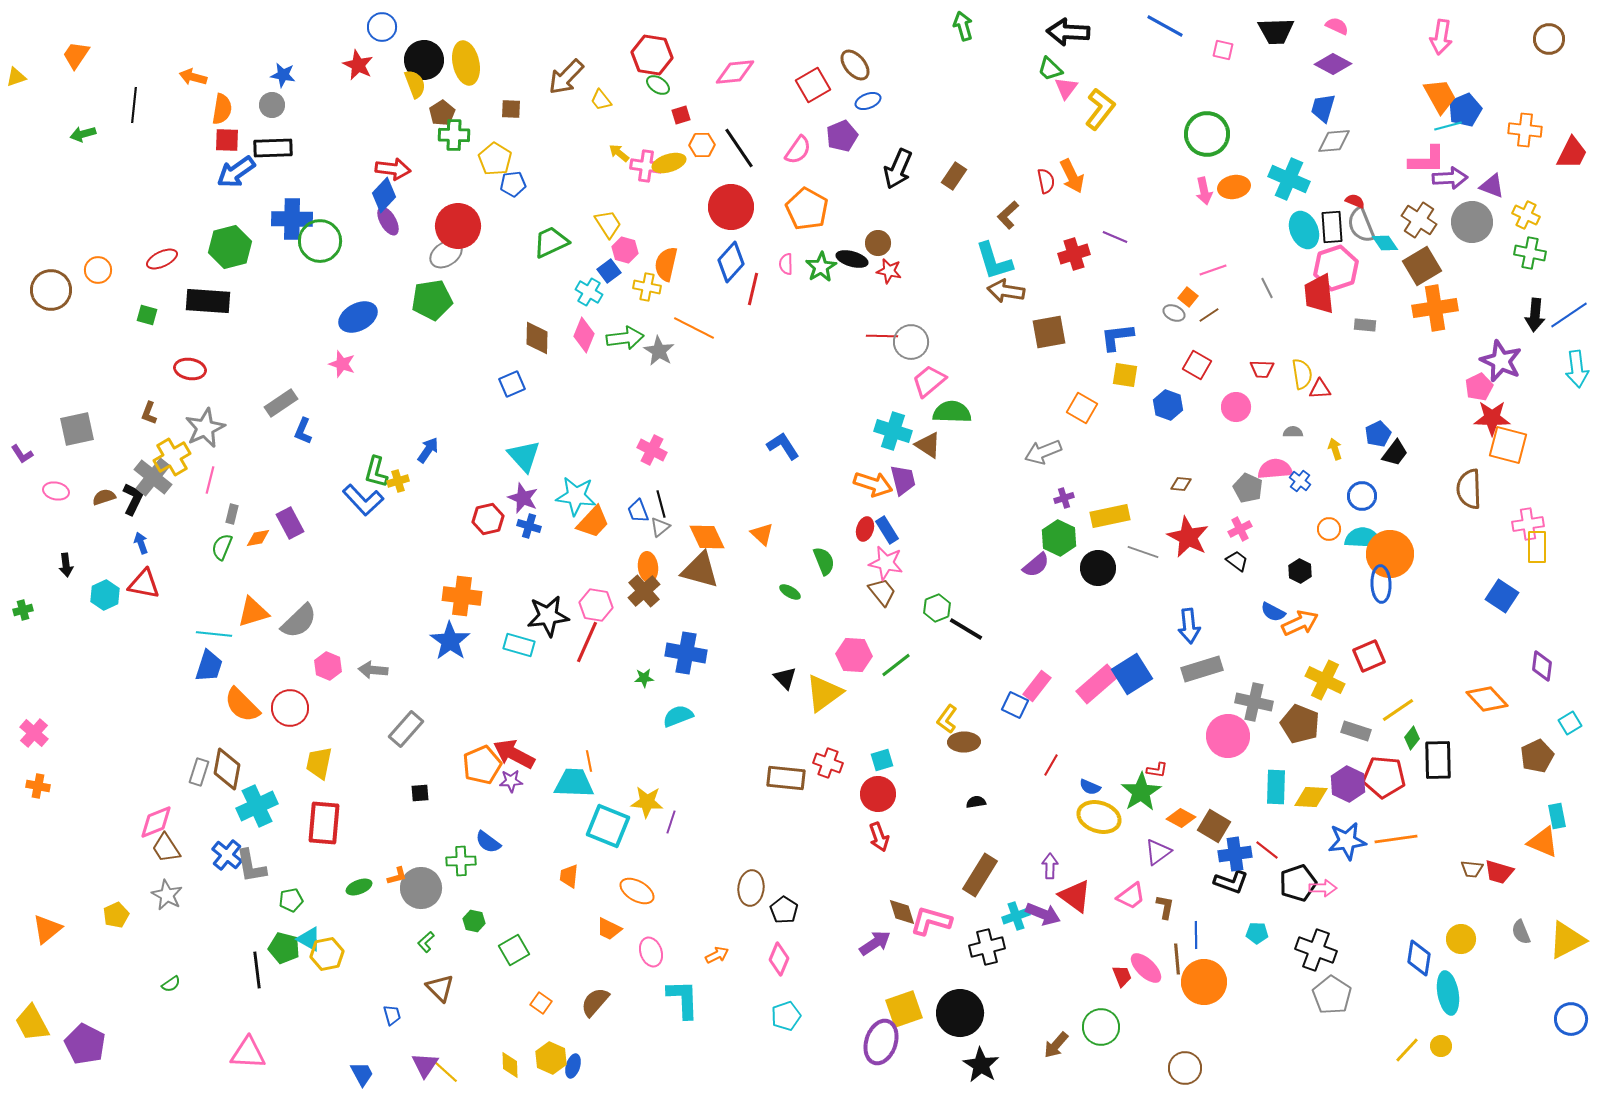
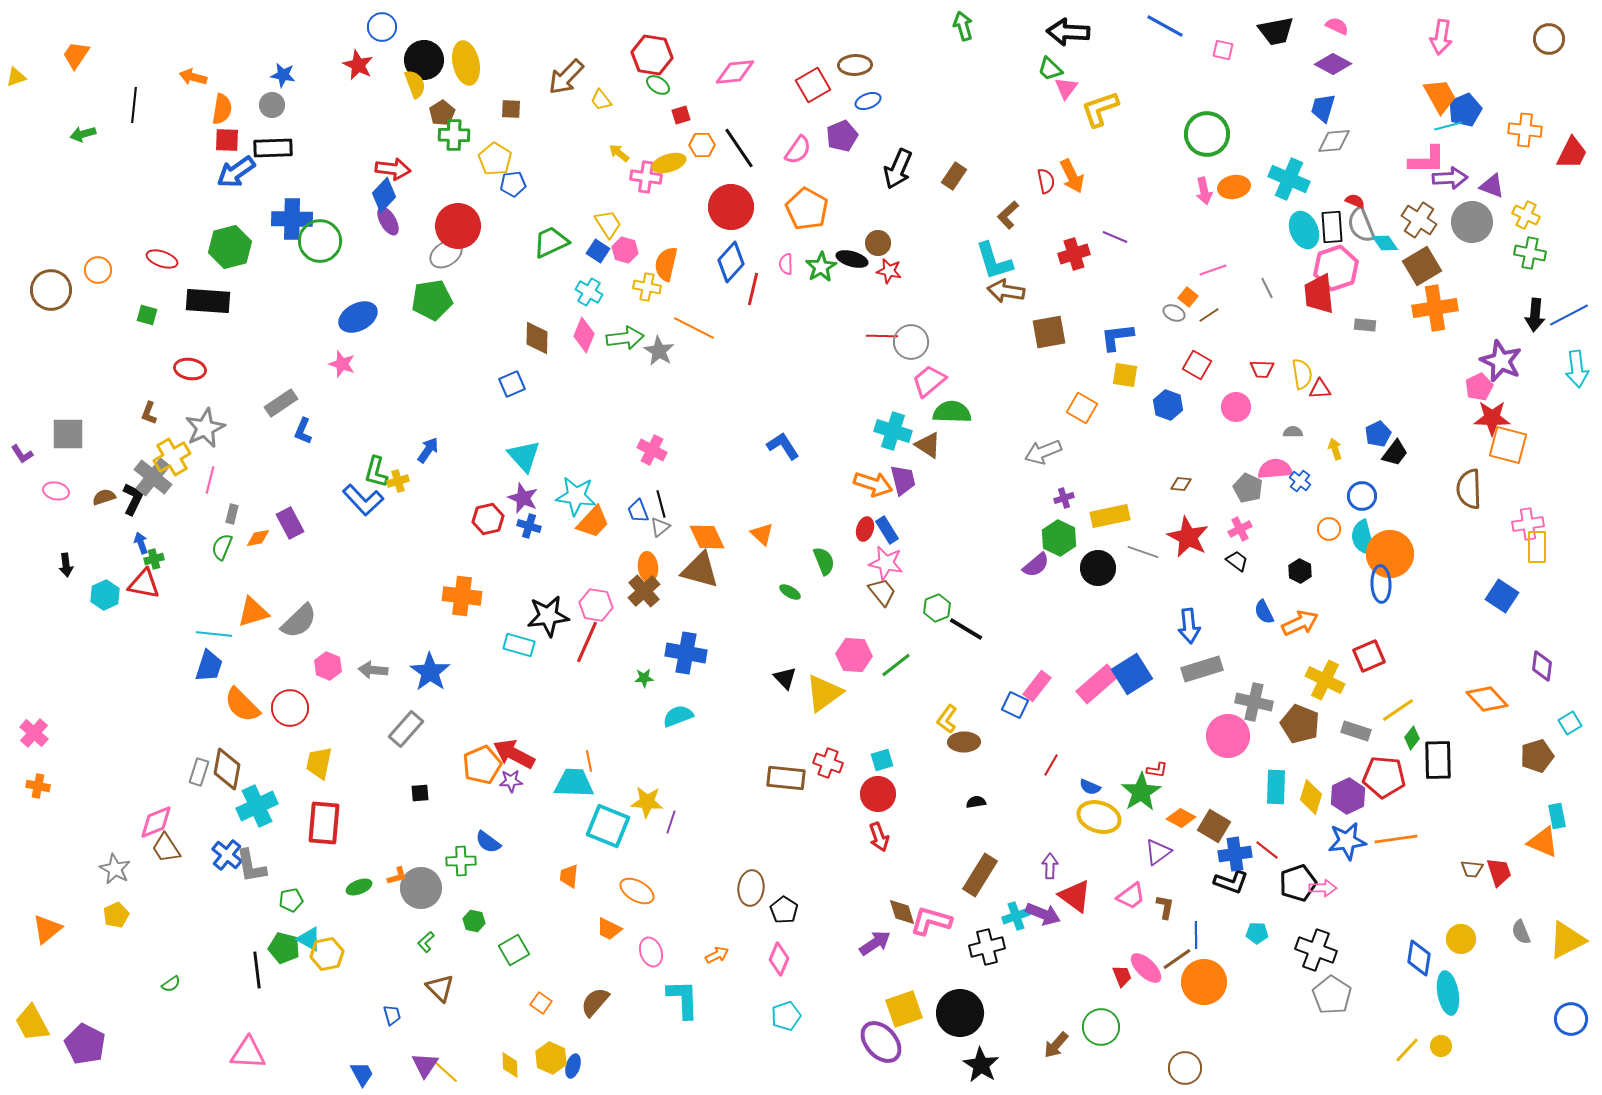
black trapezoid at (1276, 31): rotated 9 degrees counterclockwise
brown ellipse at (855, 65): rotated 52 degrees counterclockwise
yellow L-shape at (1100, 109): rotated 147 degrees counterclockwise
pink cross at (646, 166): moved 11 px down
red ellipse at (162, 259): rotated 44 degrees clockwise
blue square at (609, 271): moved 11 px left, 20 px up; rotated 20 degrees counterclockwise
blue line at (1569, 315): rotated 6 degrees clockwise
gray square at (77, 429): moved 9 px left, 5 px down; rotated 12 degrees clockwise
cyan semicircle at (1363, 538): rotated 108 degrees counterclockwise
green cross at (23, 610): moved 131 px right, 51 px up
blue semicircle at (1273, 612): moved 9 px left; rotated 35 degrees clockwise
blue star at (450, 641): moved 20 px left, 31 px down
brown pentagon at (1537, 756): rotated 8 degrees clockwise
purple hexagon at (1348, 784): moved 12 px down; rotated 8 degrees clockwise
yellow diamond at (1311, 797): rotated 76 degrees counterclockwise
red trapezoid at (1499, 872): rotated 124 degrees counterclockwise
gray star at (167, 895): moved 52 px left, 26 px up
brown line at (1177, 959): rotated 60 degrees clockwise
purple ellipse at (881, 1042): rotated 60 degrees counterclockwise
